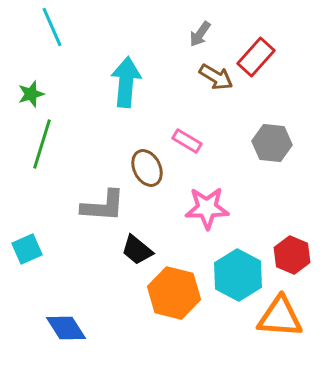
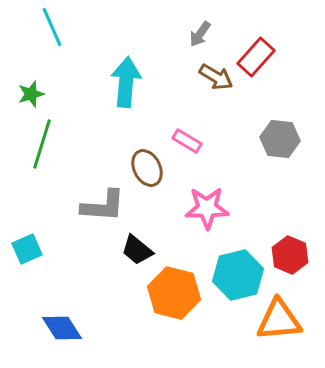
gray hexagon: moved 8 px right, 4 px up
red hexagon: moved 2 px left
cyan hexagon: rotated 18 degrees clockwise
orange triangle: moved 1 px left, 3 px down; rotated 9 degrees counterclockwise
blue diamond: moved 4 px left
